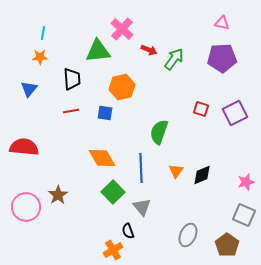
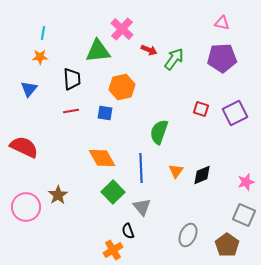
red semicircle: rotated 20 degrees clockwise
